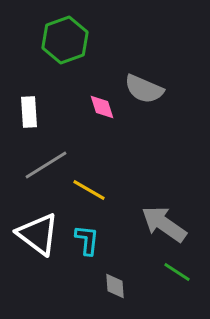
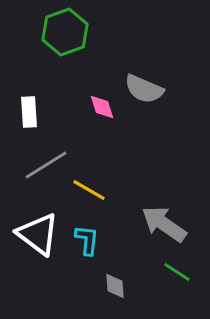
green hexagon: moved 8 px up
